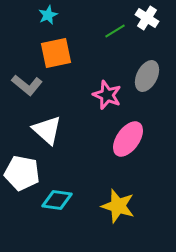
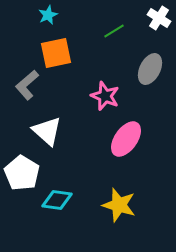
white cross: moved 12 px right
green line: moved 1 px left
gray ellipse: moved 3 px right, 7 px up
gray L-shape: rotated 100 degrees clockwise
pink star: moved 2 px left, 1 px down
white triangle: moved 1 px down
pink ellipse: moved 2 px left
white pentagon: rotated 20 degrees clockwise
yellow star: moved 1 px right, 1 px up
